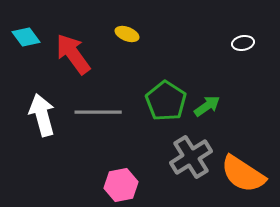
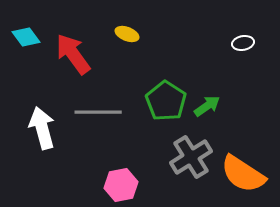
white arrow: moved 13 px down
